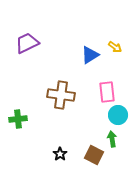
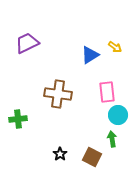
brown cross: moved 3 px left, 1 px up
brown square: moved 2 px left, 2 px down
